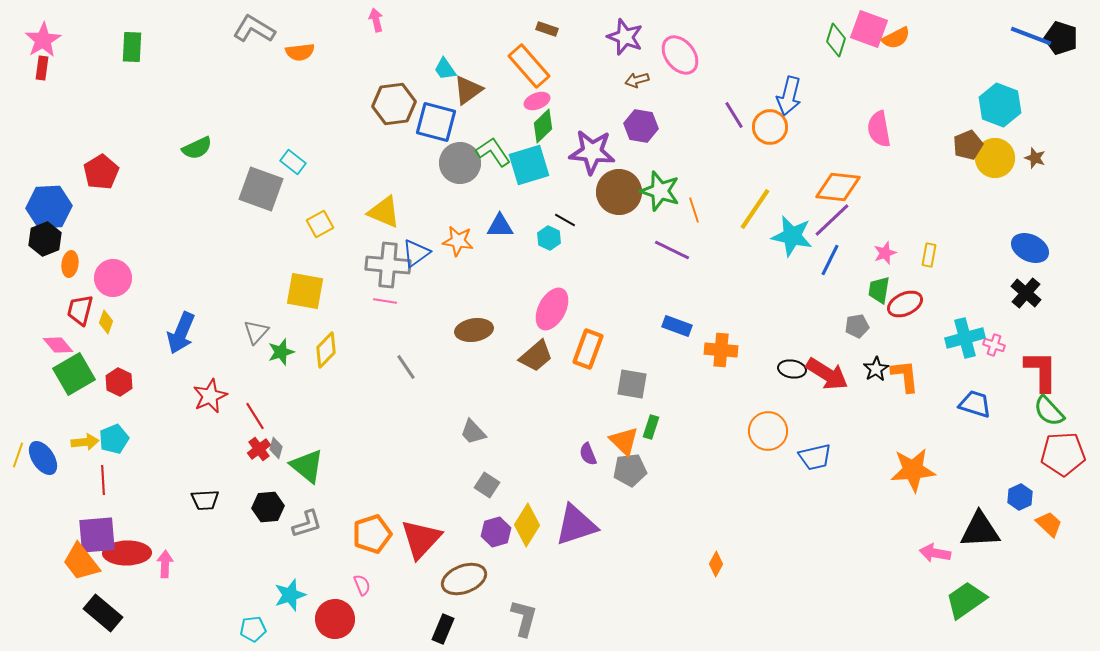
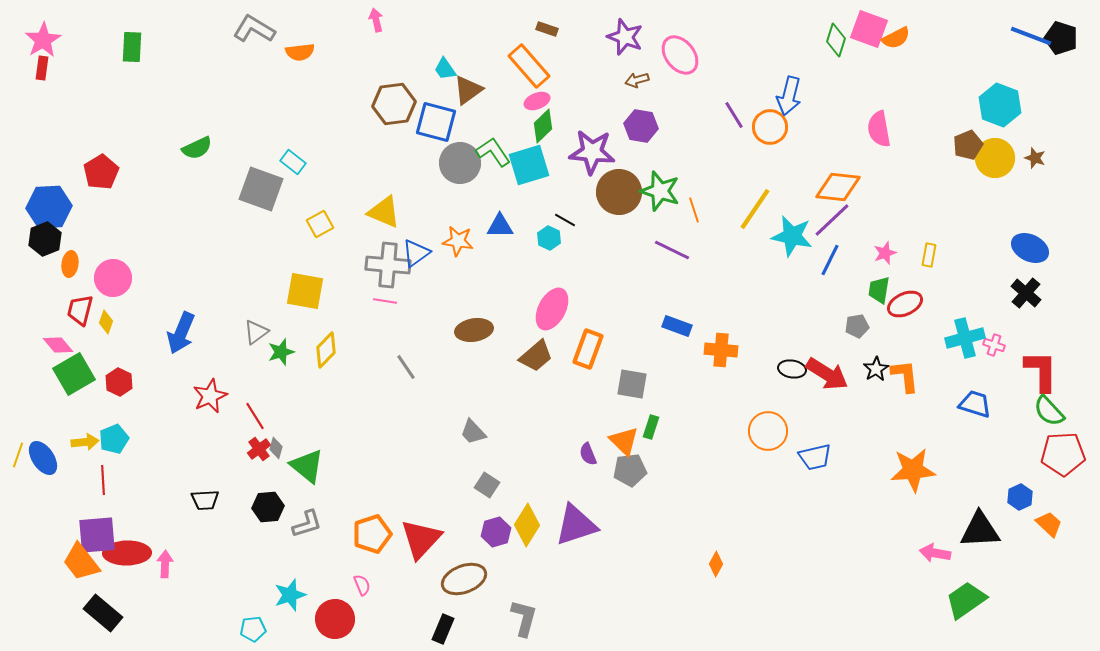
gray triangle at (256, 332): rotated 12 degrees clockwise
